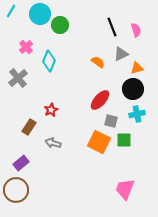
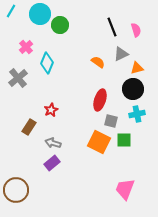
cyan diamond: moved 2 px left, 2 px down
red ellipse: rotated 25 degrees counterclockwise
purple rectangle: moved 31 px right
